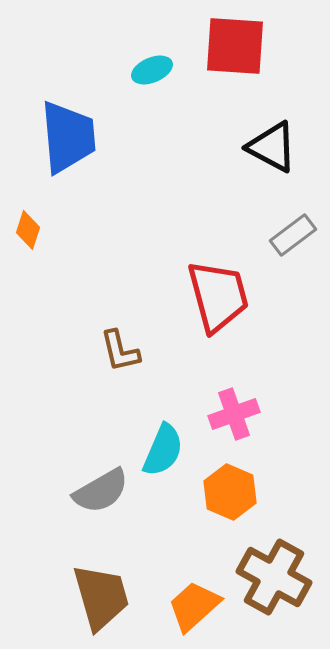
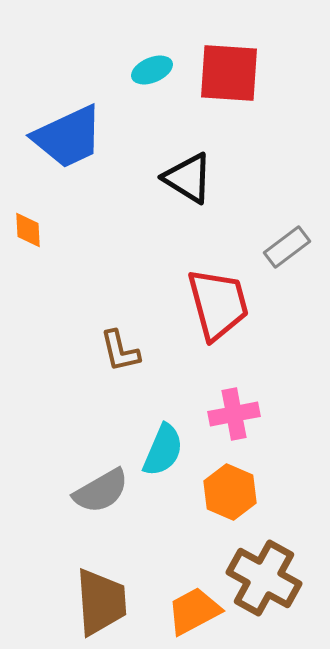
red square: moved 6 px left, 27 px down
blue trapezoid: rotated 70 degrees clockwise
black triangle: moved 84 px left, 31 px down; rotated 4 degrees clockwise
orange diamond: rotated 21 degrees counterclockwise
gray rectangle: moved 6 px left, 12 px down
red trapezoid: moved 8 px down
pink cross: rotated 9 degrees clockwise
brown cross: moved 10 px left, 1 px down
brown trapezoid: moved 5 px down; rotated 12 degrees clockwise
orange trapezoid: moved 5 px down; rotated 14 degrees clockwise
